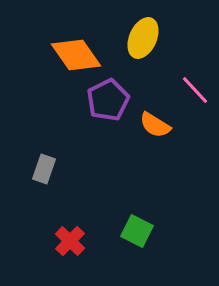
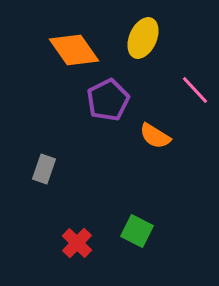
orange diamond: moved 2 px left, 5 px up
orange semicircle: moved 11 px down
red cross: moved 7 px right, 2 px down
